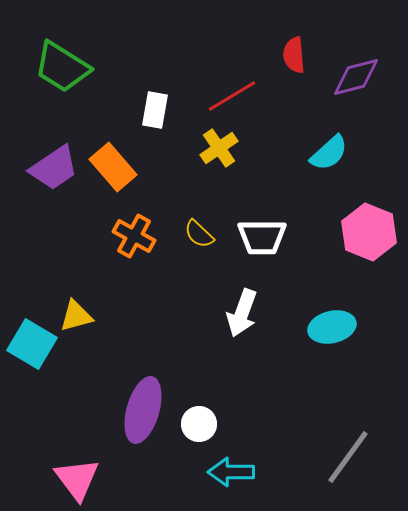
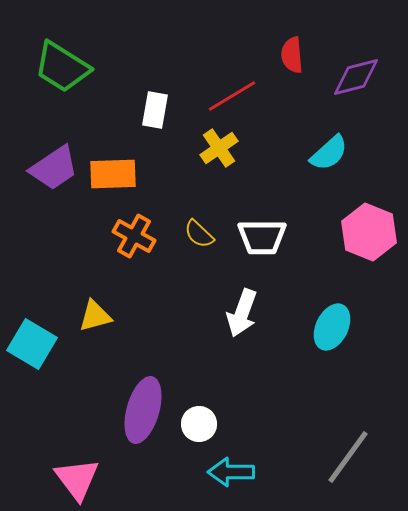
red semicircle: moved 2 px left
orange rectangle: moved 7 px down; rotated 51 degrees counterclockwise
yellow triangle: moved 19 px right
cyan ellipse: rotated 51 degrees counterclockwise
